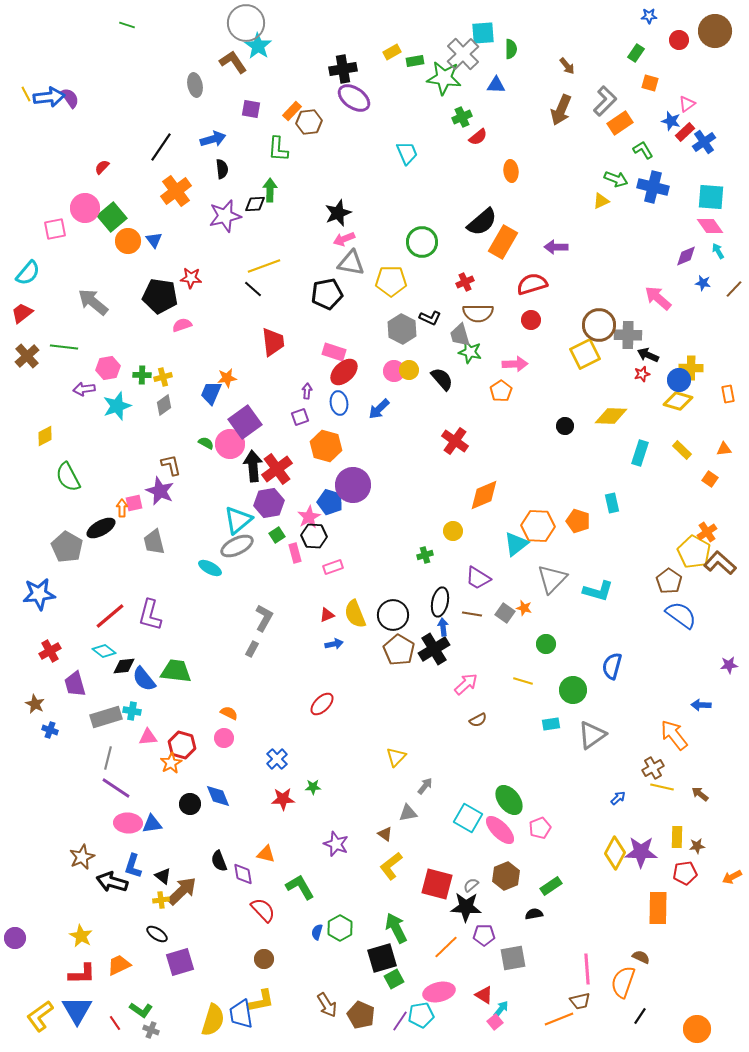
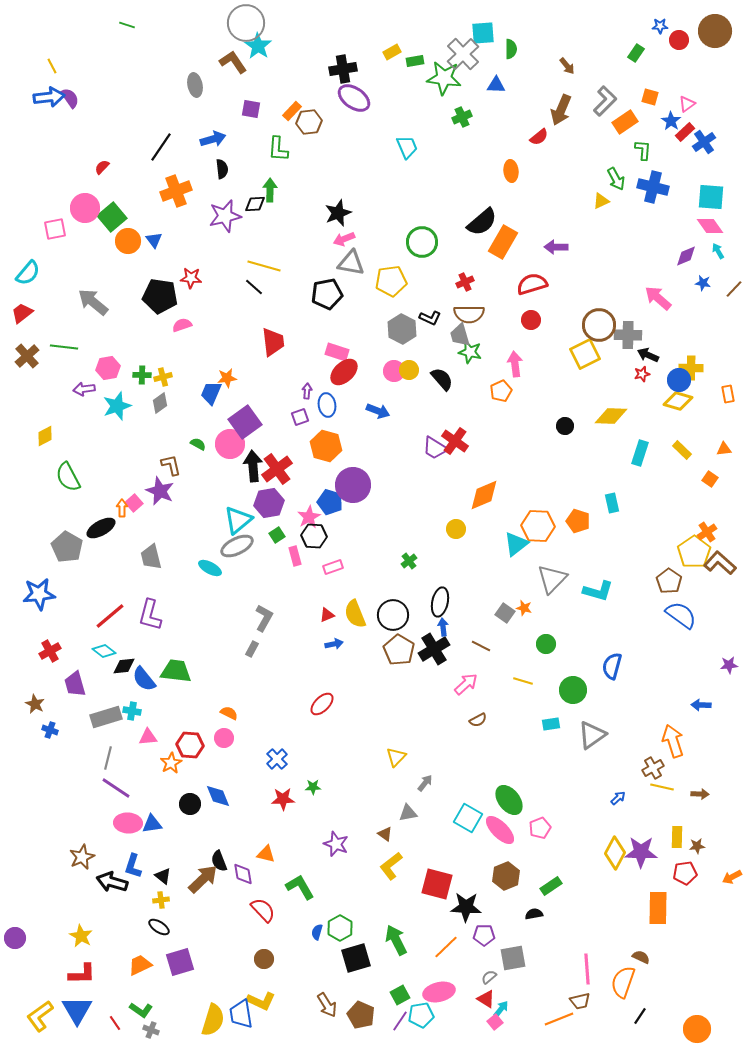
blue star at (649, 16): moved 11 px right, 10 px down
orange square at (650, 83): moved 14 px down
yellow line at (26, 94): moved 26 px right, 28 px up
blue star at (671, 121): rotated 18 degrees clockwise
orange rectangle at (620, 123): moved 5 px right, 1 px up
red semicircle at (478, 137): moved 61 px right
green L-shape at (643, 150): rotated 35 degrees clockwise
cyan trapezoid at (407, 153): moved 6 px up
green arrow at (616, 179): rotated 40 degrees clockwise
orange cross at (176, 191): rotated 16 degrees clockwise
yellow line at (264, 266): rotated 36 degrees clockwise
yellow pentagon at (391, 281): rotated 8 degrees counterclockwise
black line at (253, 289): moved 1 px right, 2 px up
brown semicircle at (478, 313): moved 9 px left, 1 px down
pink rectangle at (334, 352): moved 3 px right
pink arrow at (515, 364): rotated 95 degrees counterclockwise
orange pentagon at (501, 391): rotated 10 degrees clockwise
blue ellipse at (339, 403): moved 12 px left, 2 px down
gray diamond at (164, 405): moved 4 px left, 2 px up
blue arrow at (379, 409): moved 1 px left, 2 px down; rotated 115 degrees counterclockwise
green semicircle at (206, 443): moved 8 px left, 1 px down
pink square at (134, 503): rotated 30 degrees counterclockwise
yellow circle at (453, 531): moved 3 px right, 2 px up
gray trapezoid at (154, 542): moved 3 px left, 15 px down
yellow pentagon at (694, 552): rotated 8 degrees clockwise
pink rectangle at (295, 553): moved 3 px down
green cross at (425, 555): moved 16 px left, 6 px down; rotated 21 degrees counterclockwise
purple trapezoid at (478, 578): moved 43 px left, 130 px up
brown line at (472, 614): moved 9 px right, 32 px down; rotated 18 degrees clockwise
orange arrow at (674, 735): moved 1 px left, 6 px down; rotated 20 degrees clockwise
red hexagon at (182, 745): moved 8 px right; rotated 12 degrees counterclockwise
gray arrow at (425, 786): moved 3 px up
brown arrow at (700, 794): rotated 144 degrees clockwise
gray semicircle at (471, 885): moved 18 px right, 92 px down
brown arrow at (182, 891): moved 21 px right, 12 px up
green arrow at (396, 928): moved 12 px down
black ellipse at (157, 934): moved 2 px right, 7 px up
black square at (382, 958): moved 26 px left
orange trapezoid at (119, 965): moved 21 px right
green square at (394, 979): moved 6 px right, 16 px down
red triangle at (484, 995): moved 2 px right, 4 px down
yellow L-shape at (261, 1001): rotated 36 degrees clockwise
